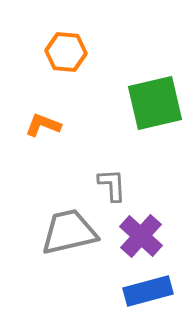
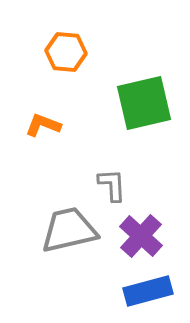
green square: moved 11 px left
gray trapezoid: moved 2 px up
